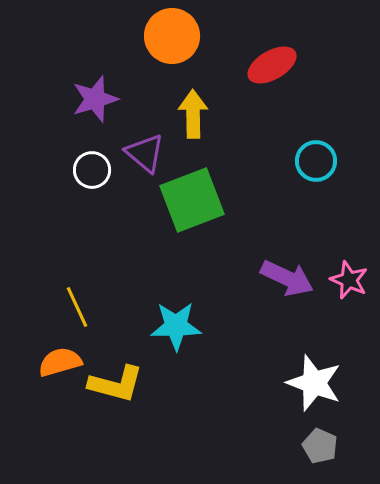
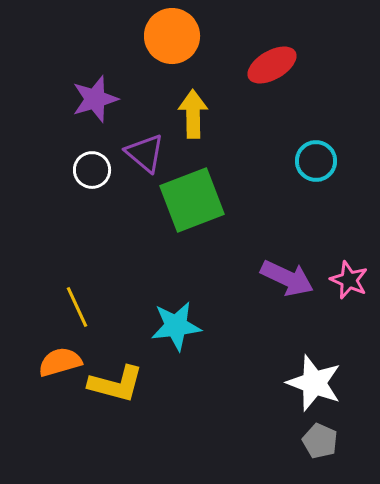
cyan star: rotated 6 degrees counterclockwise
gray pentagon: moved 5 px up
